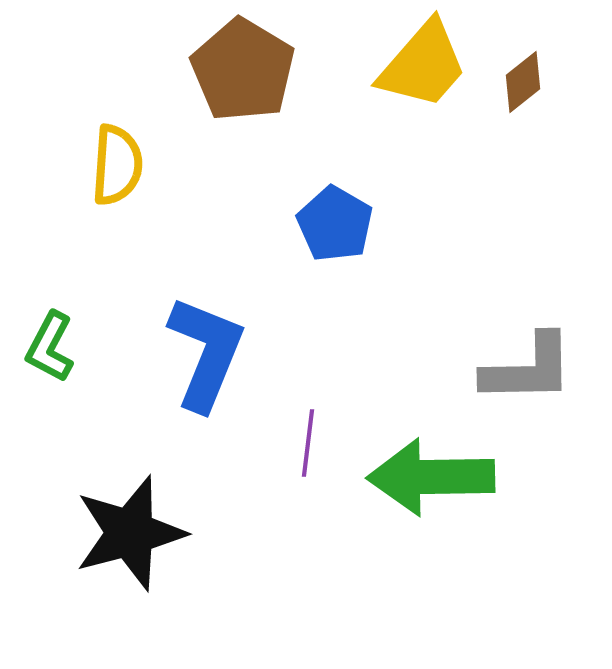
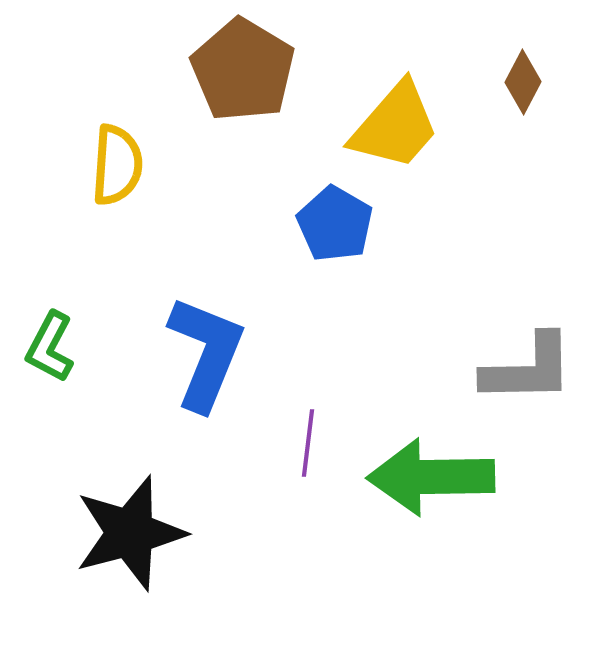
yellow trapezoid: moved 28 px left, 61 px down
brown diamond: rotated 24 degrees counterclockwise
